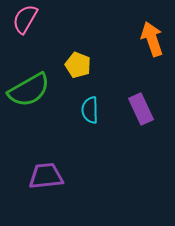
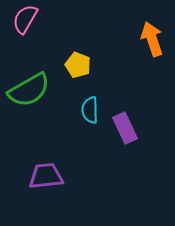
purple rectangle: moved 16 px left, 19 px down
